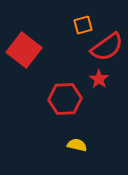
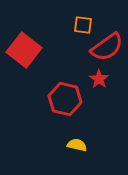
orange square: rotated 24 degrees clockwise
red hexagon: rotated 16 degrees clockwise
